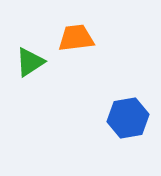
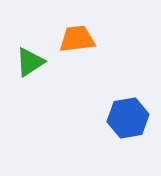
orange trapezoid: moved 1 px right, 1 px down
